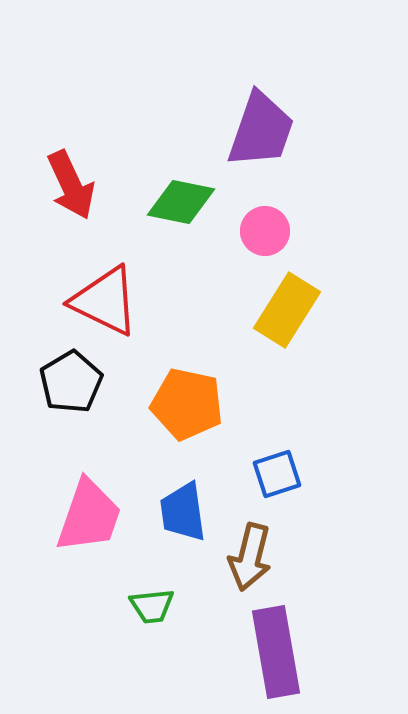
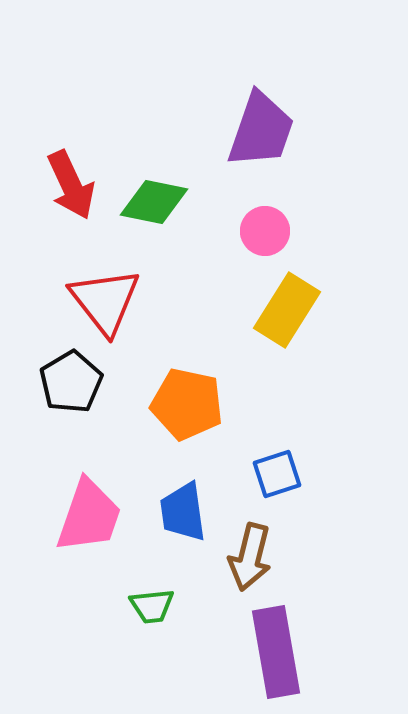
green diamond: moved 27 px left
red triangle: rotated 26 degrees clockwise
